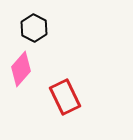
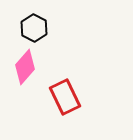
pink diamond: moved 4 px right, 2 px up
